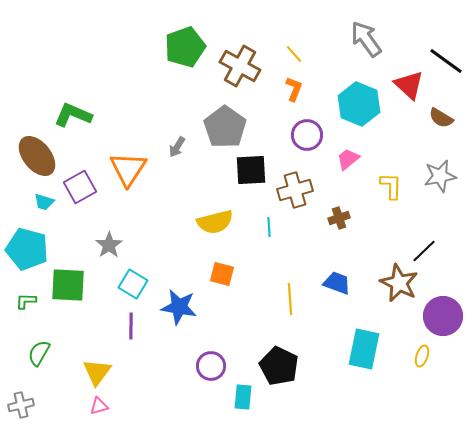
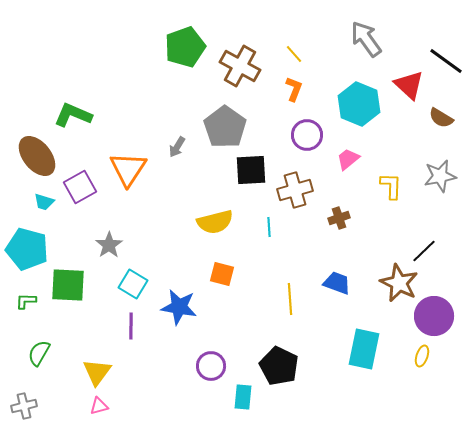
purple circle at (443, 316): moved 9 px left
gray cross at (21, 405): moved 3 px right, 1 px down
